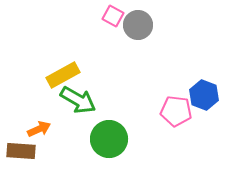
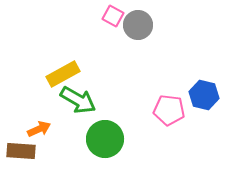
yellow rectangle: moved 1 px up
blue hexagon: rotated 8 degrees counterclockwise
pink pentagon: moved 7 px left, 1 px up
green circle: moved 4 px left
